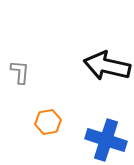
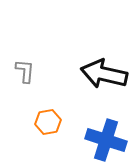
black arrow: moved 3 px left, 8 px down
gray L-shape: moved 5 px right, 1 px up
